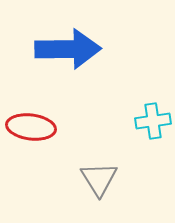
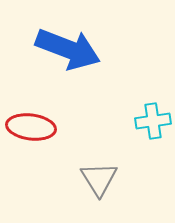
blue arrow: rotated 22 degrees clockwise
